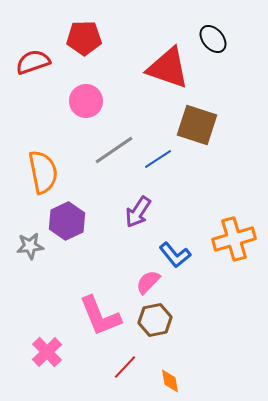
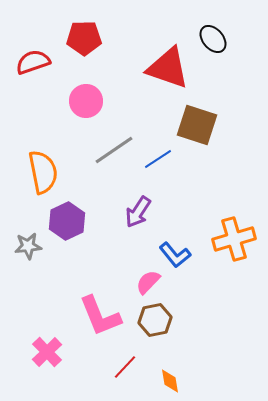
gray star: moved 2 px left
